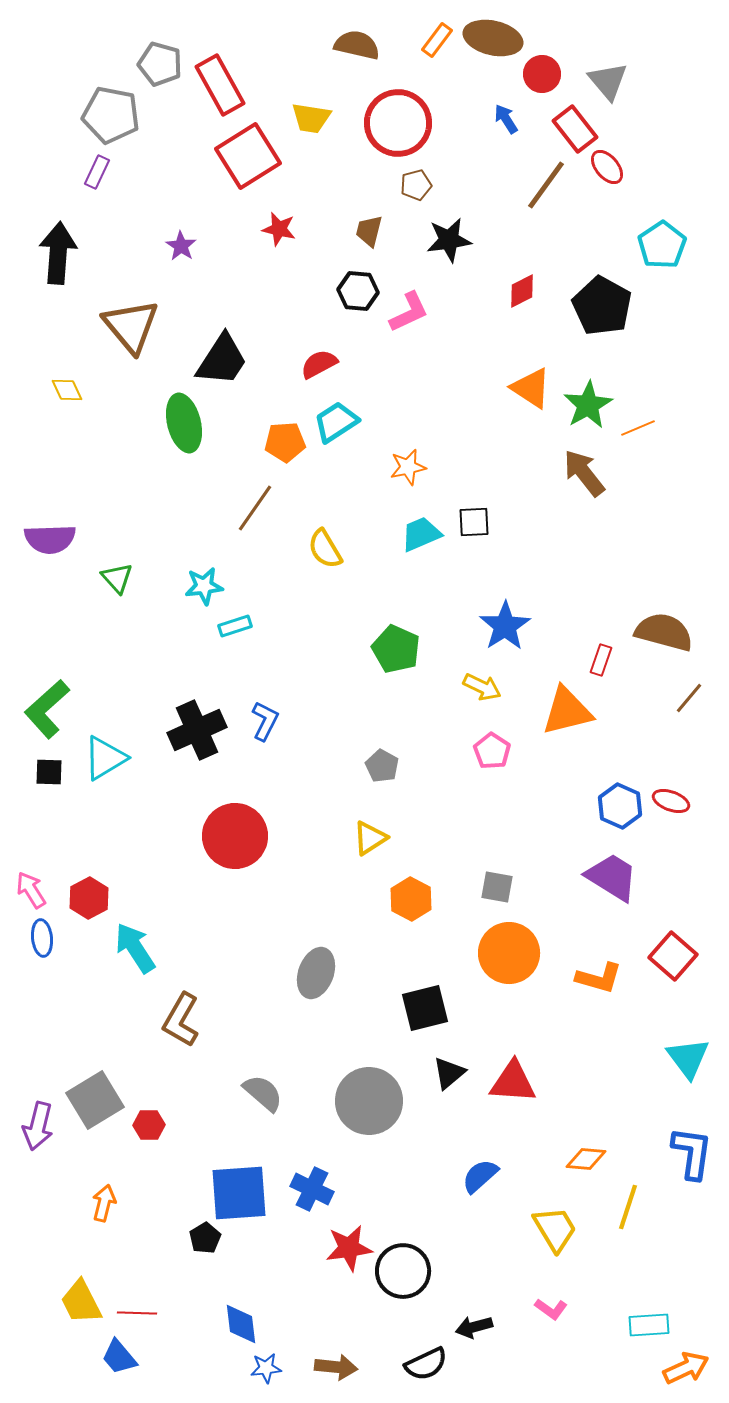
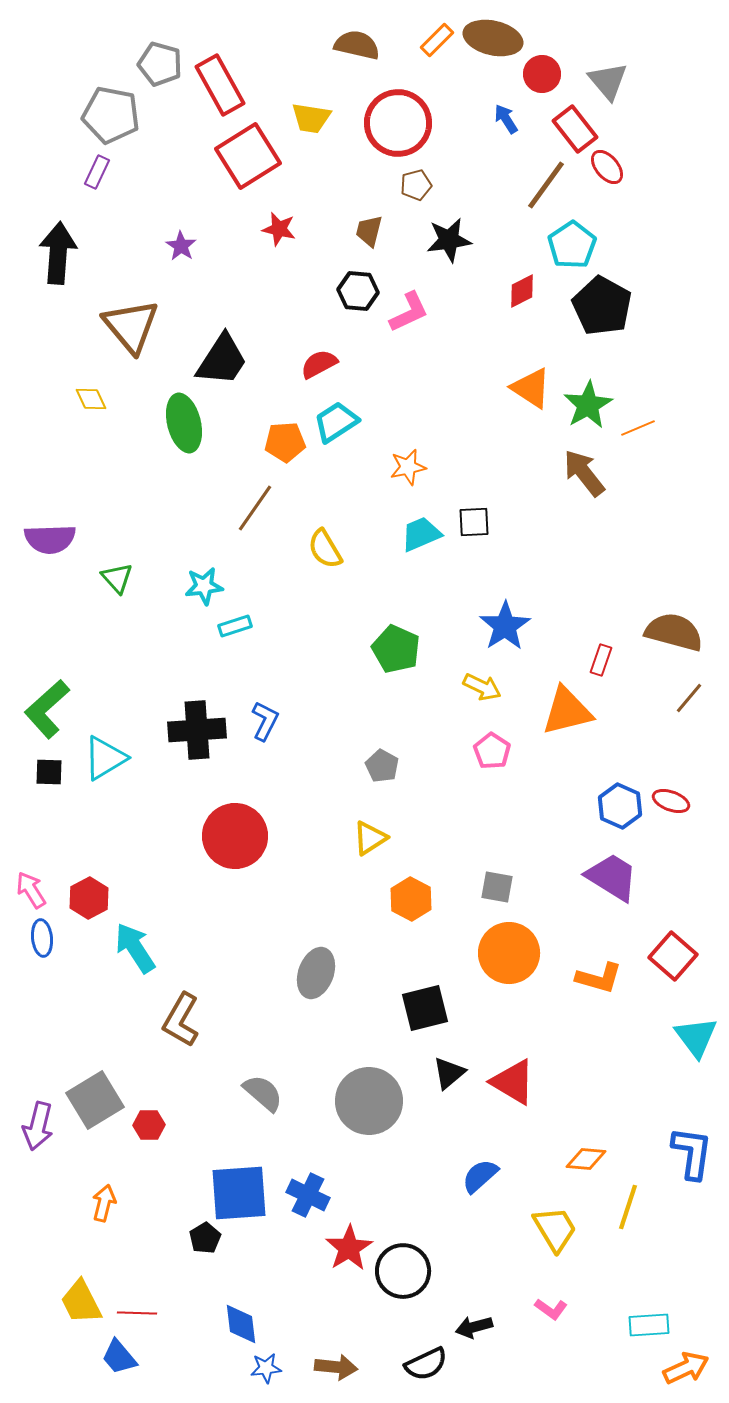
orange rectangle at (437, 40): rotated 8 degrees clockwise
cyan pentagon at (662, 245): moved 90 px left
yellow diamond at (67, 390): moved 24 px right, 9 px down
brown semicircle at (664, 632): moved 10 px right
black cross at (197, 730): rotated 20 degrees clockwise
cyan triangle at (688, 1058): moved 8 px right, 21 px up
red triangle at (513, 1082): rotated 27 degrees clockwise
blue cross at (312, 1189): moved 4 px left, 6 px down
red star at (349, 1248): rotated 24 degrees counterclockwise
